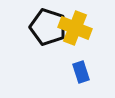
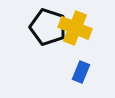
blue rectangle: rotated 40 degrees clockwise
